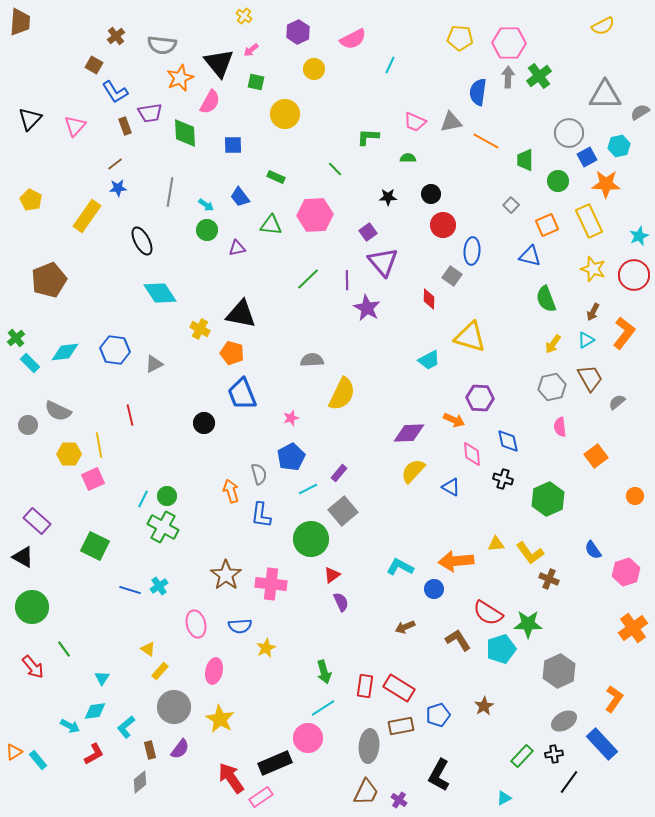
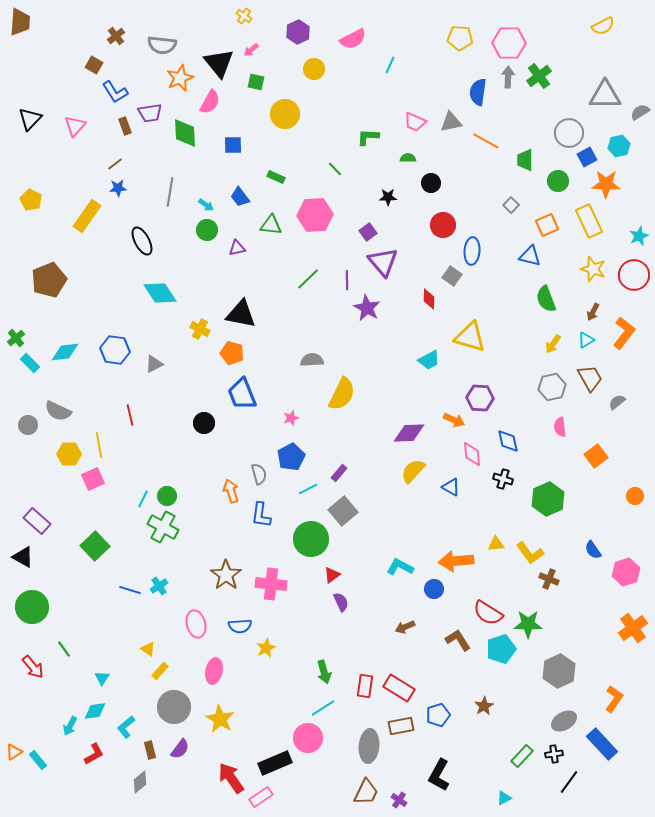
black circle at (431, 194): moved 11 px up
green square at (95, 546): rotated 20 degrees clockwise
cyan arrow at (70, 726): rotated 90 degrees clockwise
